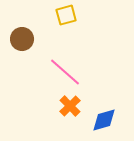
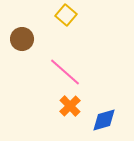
yellow square: rotated 35 degrees counterclockwise
